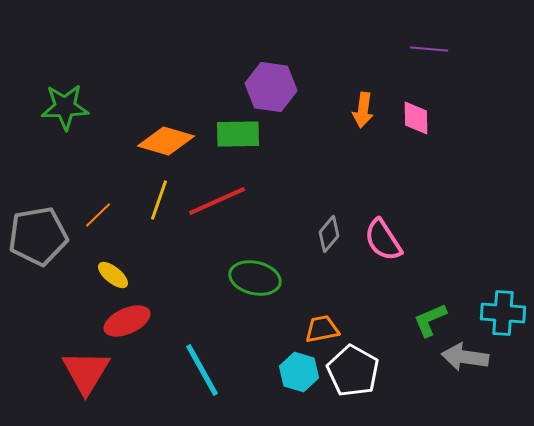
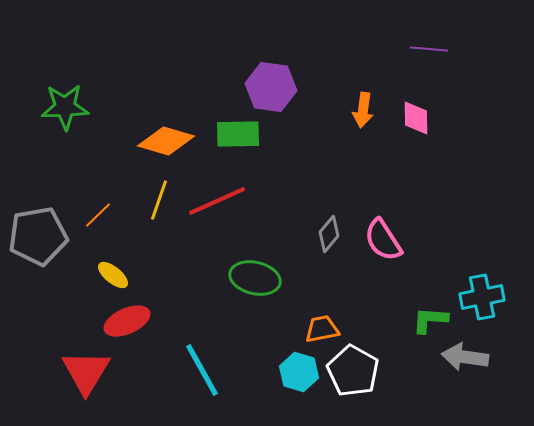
cyan cross: moved 21 px left, 16 px up; rotated 15 degrees counterclockwise
green L-shape: rotated 27 degrees clockwise
